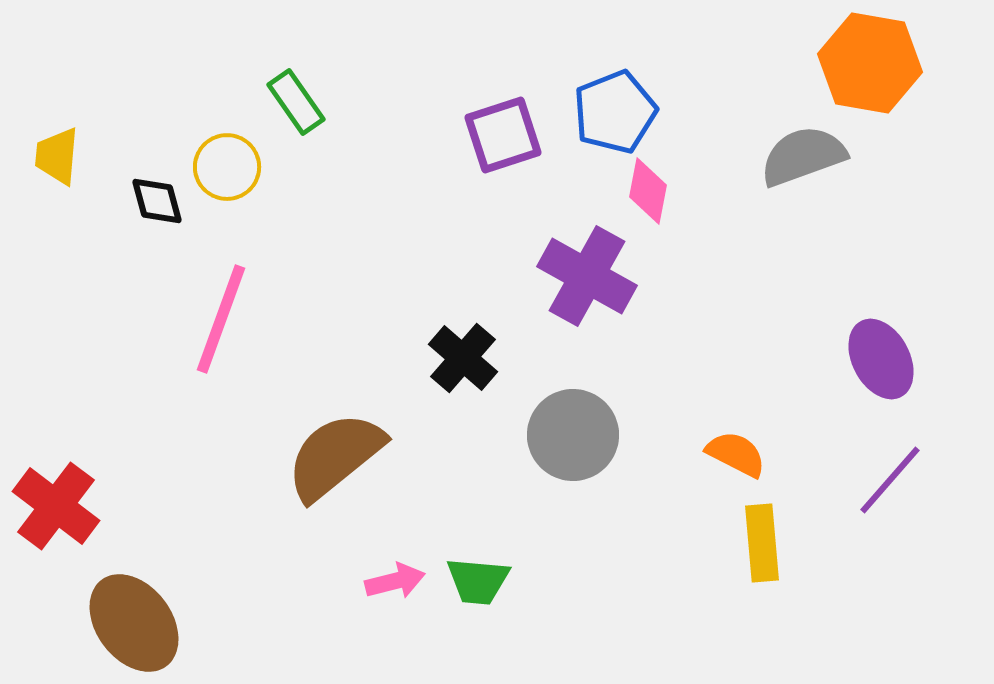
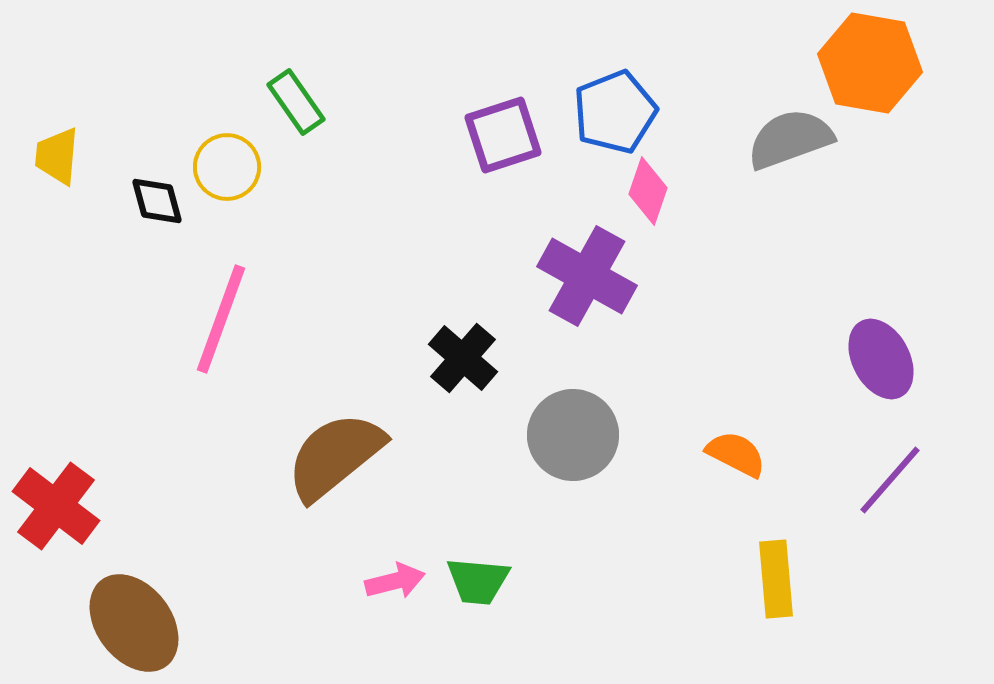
gray semicircle: moved 13 px left, 17 px up
pink diamond: rotated 8 degrees clockwise
yellow rectangle: moved 14 px right, 36 px down
